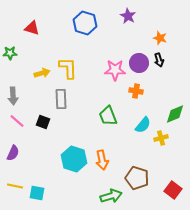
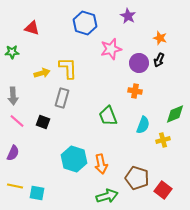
green star: moved 2 px right, 1 px up
black arrow: rotated 40 degrees clockwise
pink star: moved 4 px left, 21 px up; rotated 15 degrees counterclockwise
orange cross: moved 1 px left
gray rectangle: moved 1 px right, 1 px up; rotated 18 degrees clockwise
cyan semicircle: rotated 18 degrees counterclockwise
yellow cross: moved 2 px right, 2 px down
orange arrow: moved 1 px left, 4 px down
red square: moved 10 px left
green arrow: moved 4 px left
